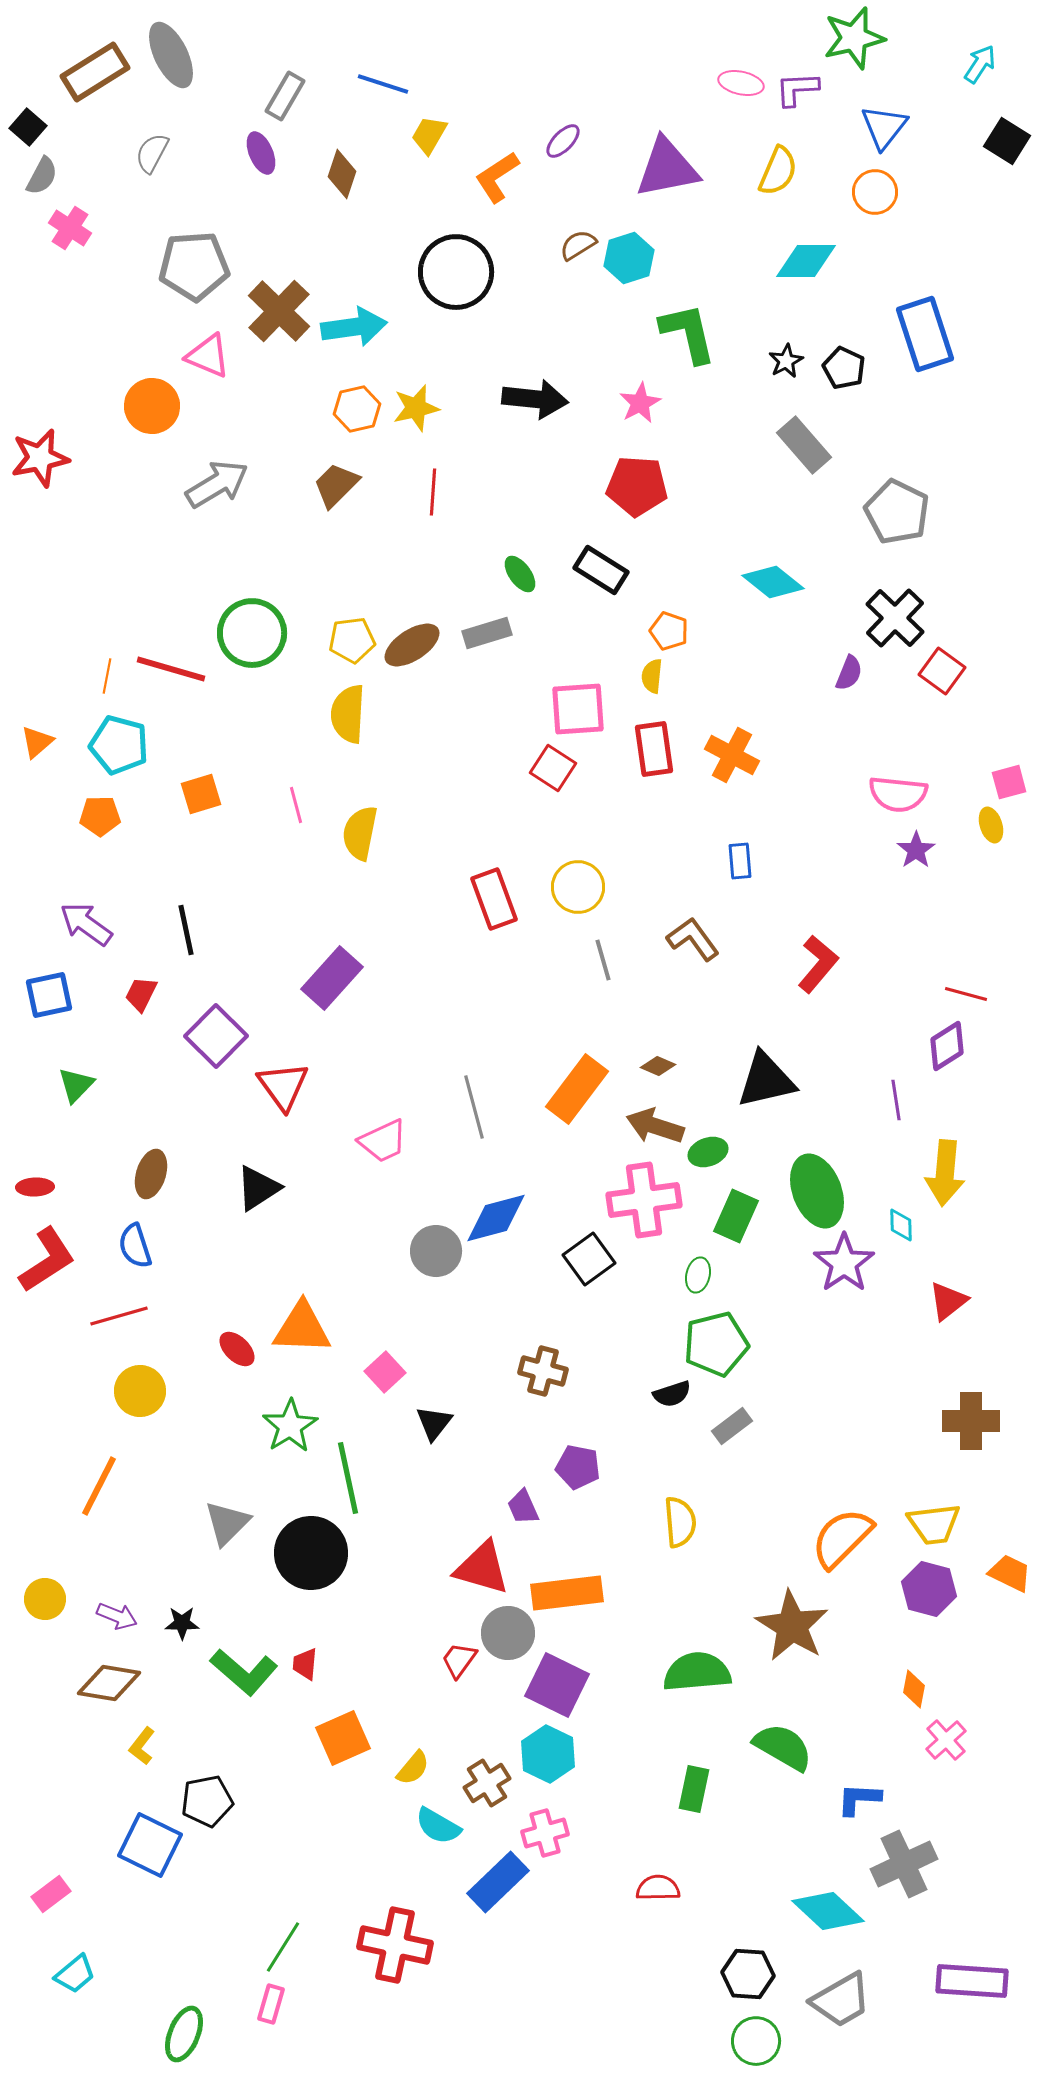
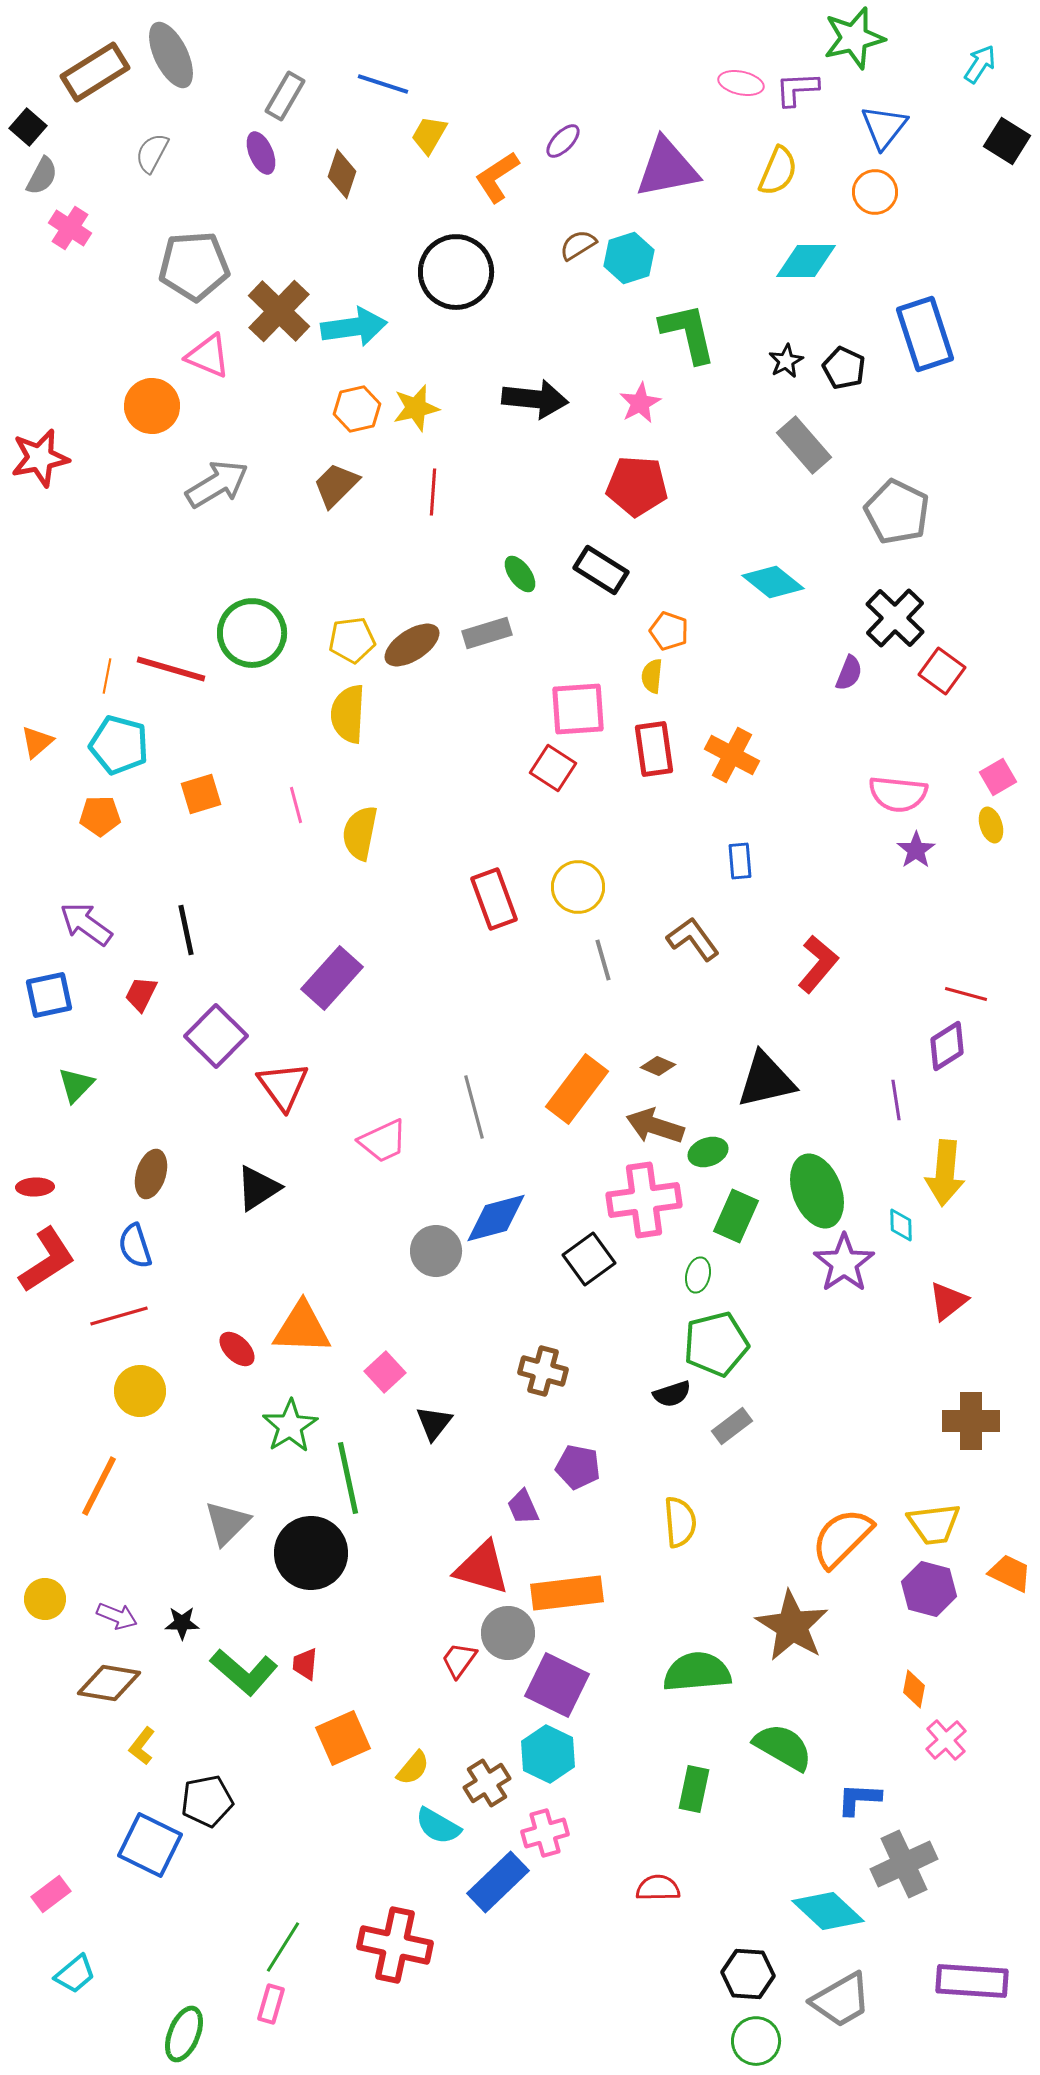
pink square at (1009, 782): moved 11 px left, 5 px up; rotated 15 degrees counterclockwise
